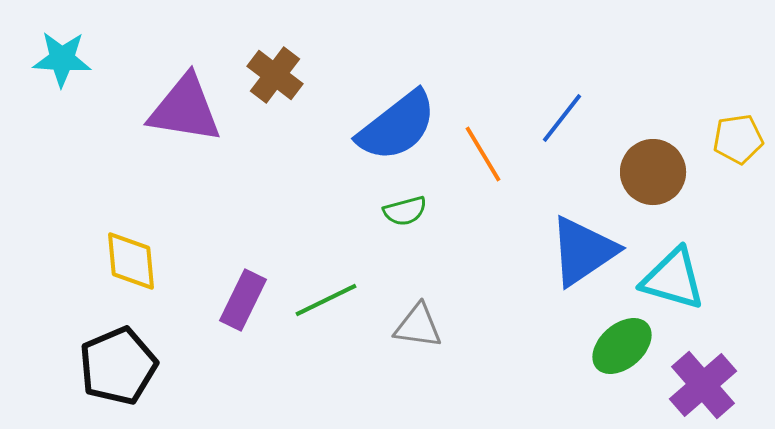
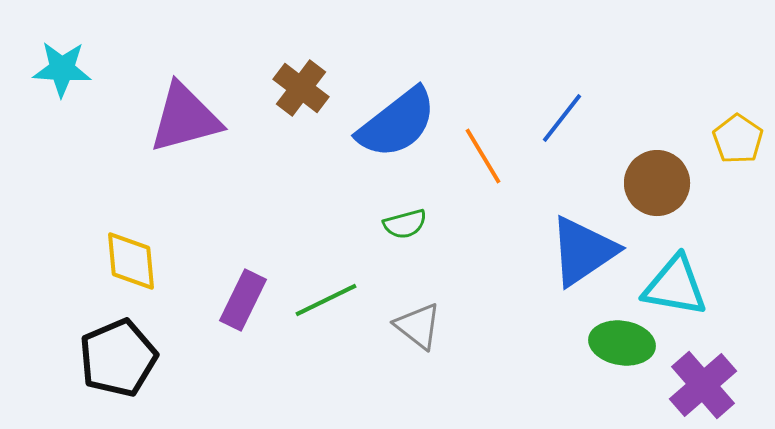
cyan star: moved 10 px down
brown cross: moved 26 px right, 13 px down
purple triangle: moved 9 px down; rotated 24 degrees counterclockwise
blue semicircle: moved 3 px up
yellow pentagon: rotated 30 degrees counterclockwise
orange line: moved 2 px down
brown circle: moved 4 px right, 11 px down
green semicircle: moved 13 px down
cyan triangle: moved 2 px right, 7 px down; rotated 6 degrees counterclockwise
gray triangle: rotated 30 degrees clockwise
green ellipse: moved 3 px up; rotated 50 degrees clockwise
black pentagon: moved 8 px up
